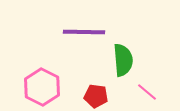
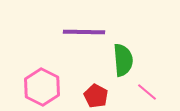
red pentagon: rotated 20 degrees clockwise
